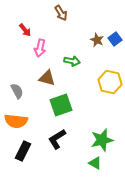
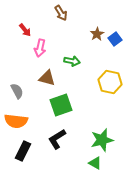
brown star: moved 6 px up; rotated 16 degrees clockwise
